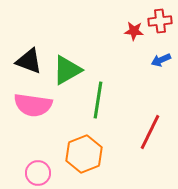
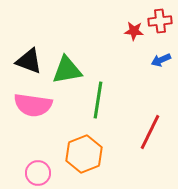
green triangle: rotated 20 degrees clockwise
